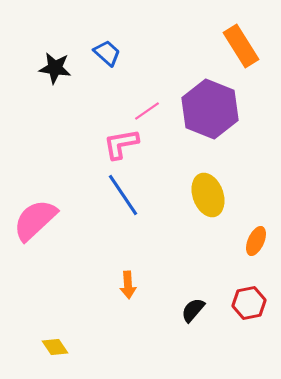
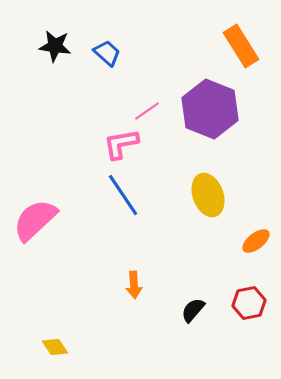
black star: moved 22 px up
orange ellipse: rotated 28 degrees clockwise
orange arrow: moved 6 px right
